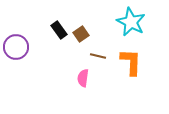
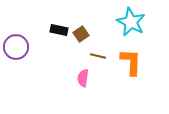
black rectangle: rotated 42 degrees counterclockwise
